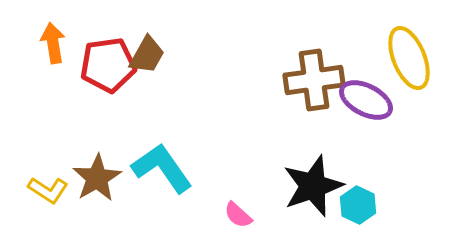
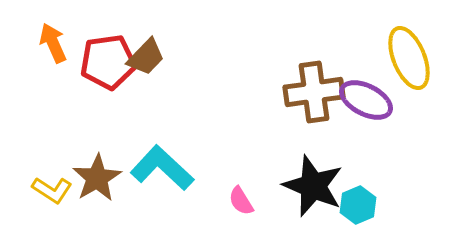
orange arrow: rotated 15 degrees counterclockwise
brown trapezoid: moved 1 px left, 2 px down; rotated 15 degrees clockwise
red pentagon: moved 3 px up
brown cross: moved 12 px down
cyan L-shape: rotated 12 degrees counterclockwise
black star: rotated 30 degrees counterclockwise
yellow L-shape: moved 4 px right
cyan hexagon: rotated 12 degrees clockwise
pink semicircle: moved 3 px right, 14 px up; rotated 16 degrees clockwise
